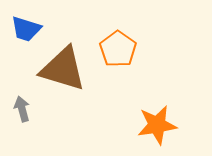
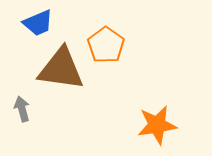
blue trapezoid: moved 12 px right, 6 px up; rotated 40 degrees counterclockwise
orange pentagon: moved 12 px left, 4 px up
brown triangle: moved 2 px left; rotated 9 degrees counterclockwise
